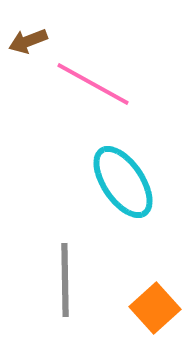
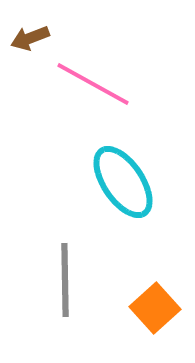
brown arrow: moved 2 px right, 3 px up
